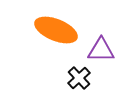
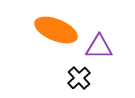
purple triangle: moved 2 px left, 3 px up
